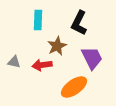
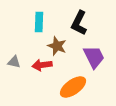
cyan rectangle: moved 1 px right, 2 px down
brown star: rotated 24 degrees counterclockwise
purple trapezoid: moved 2 px right, 1 px up
orange ellipse: moved 1 px left
